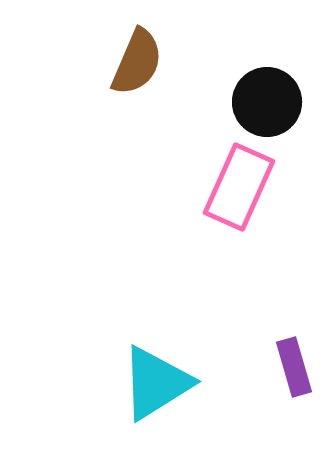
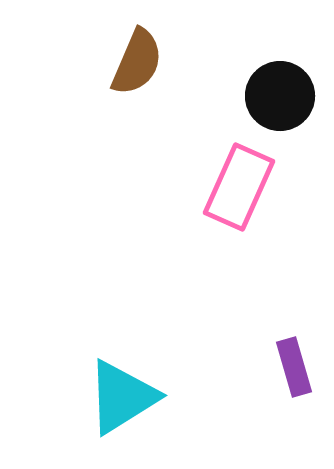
black circle: moved 13 px right, 6 px up
cyan triangle: moved 34 px left, 14 px down
